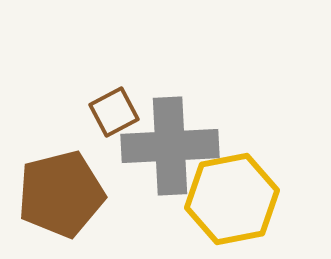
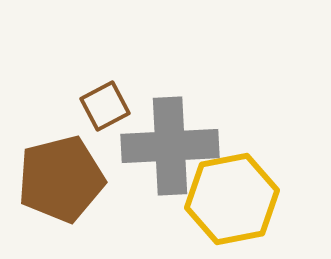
brown square: moved 9 px left, 6 px up
brown pentagon: moved 15 px up
